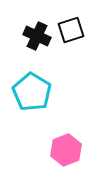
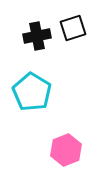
black square: moved 2 px right, 2 px up
black cross: rotated 36 degrees counterclockwise
